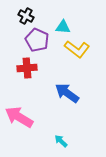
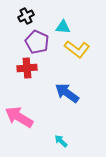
black cross: rotated 35 degrees clockwise
purple pentagon: moved 2 px down
